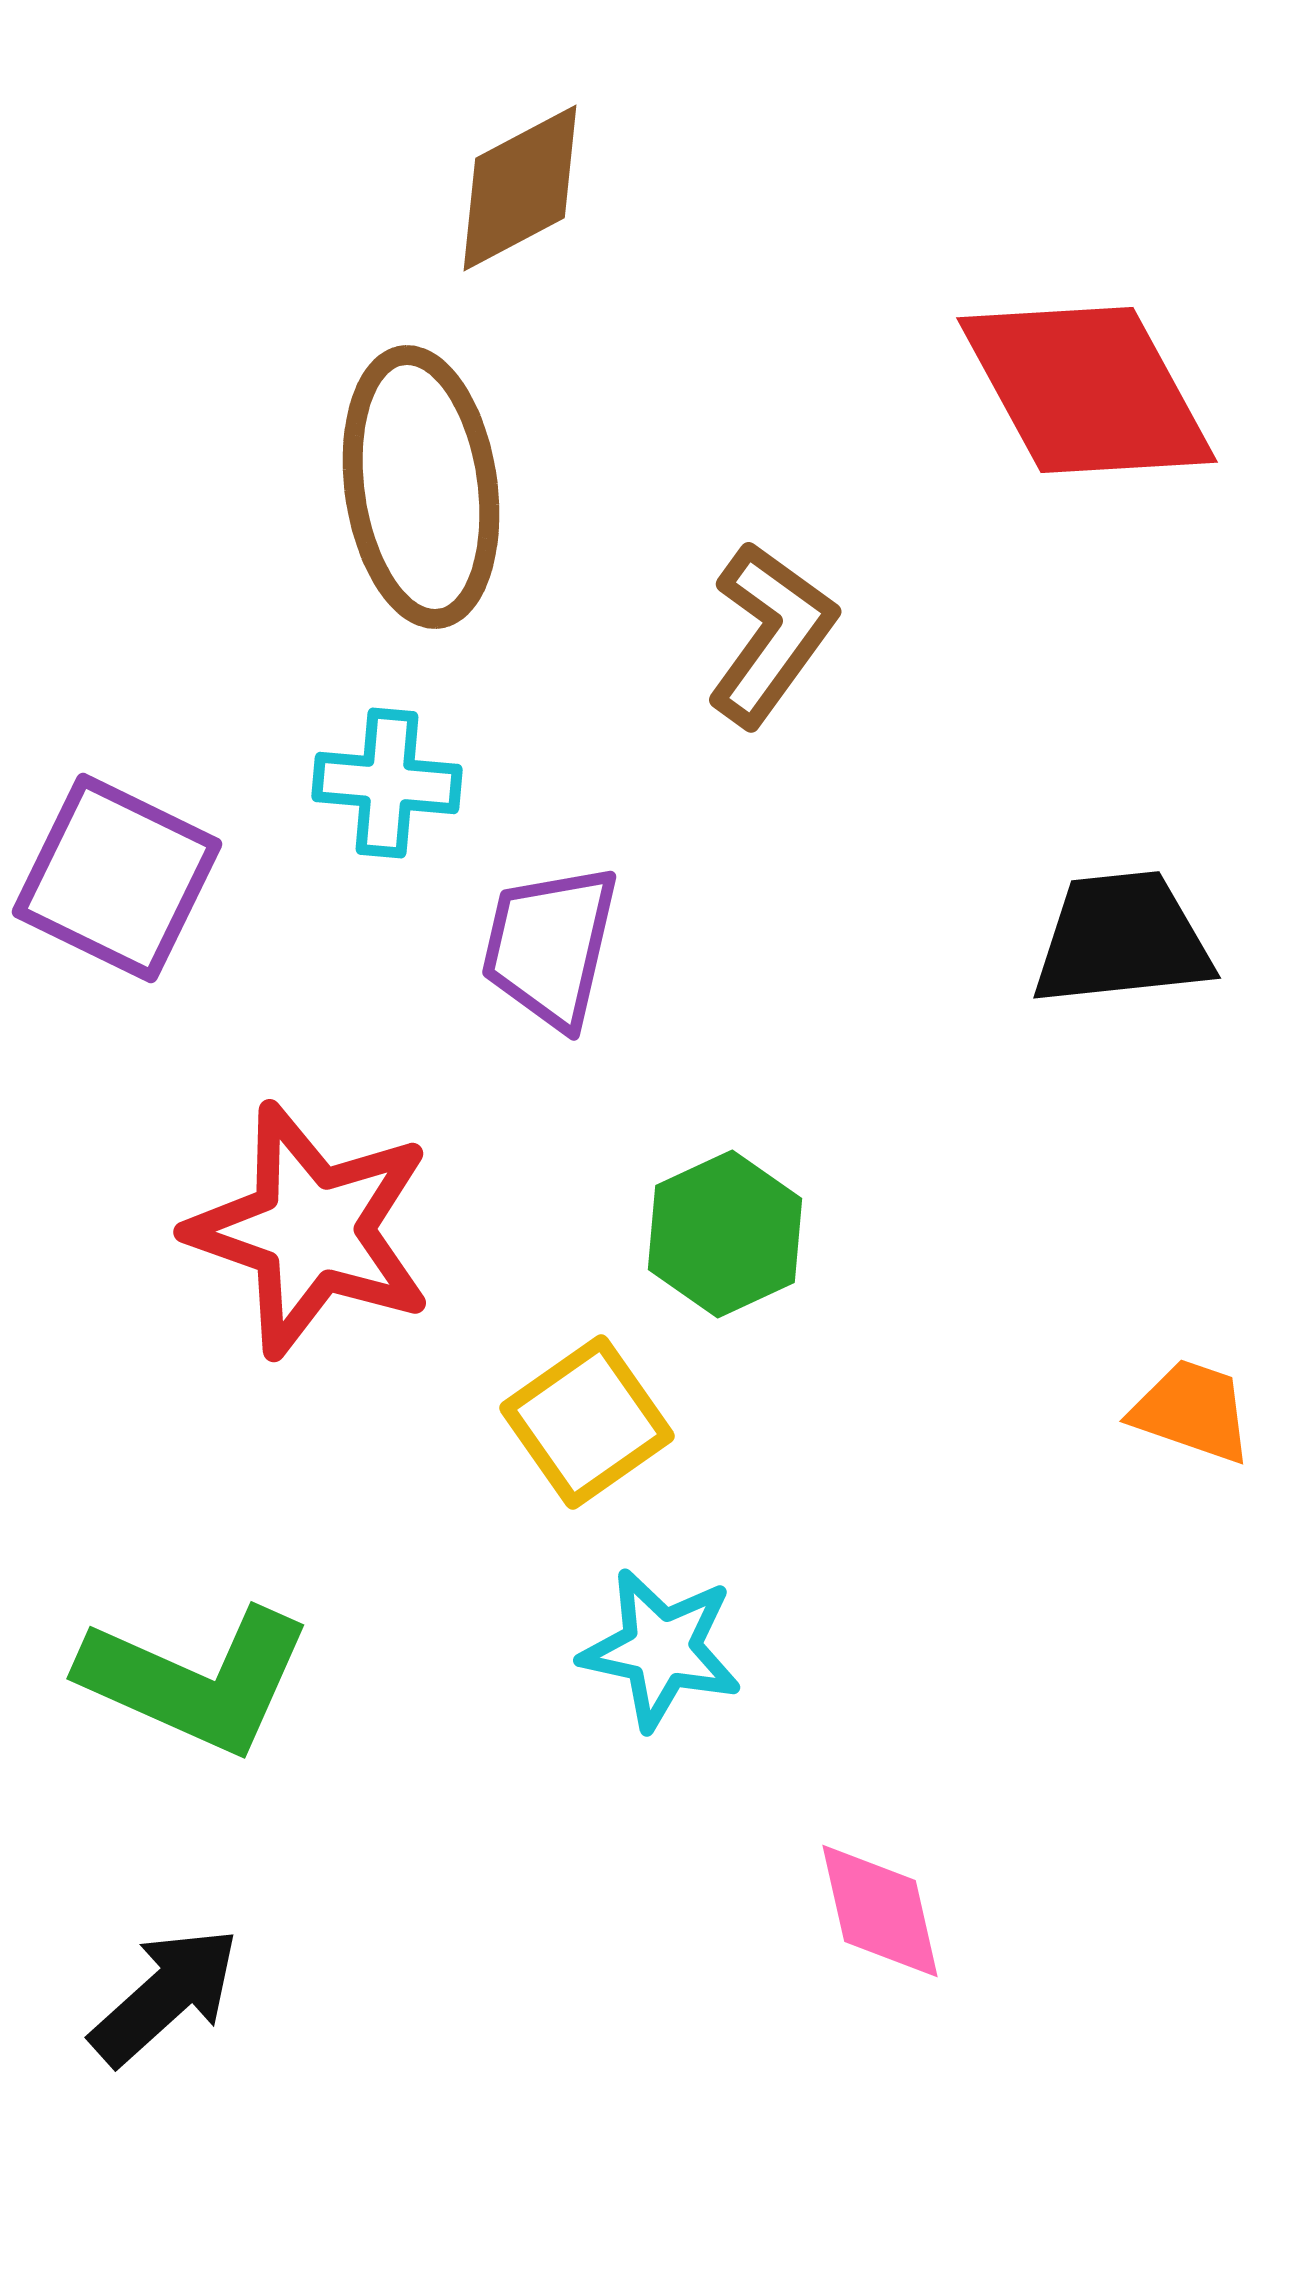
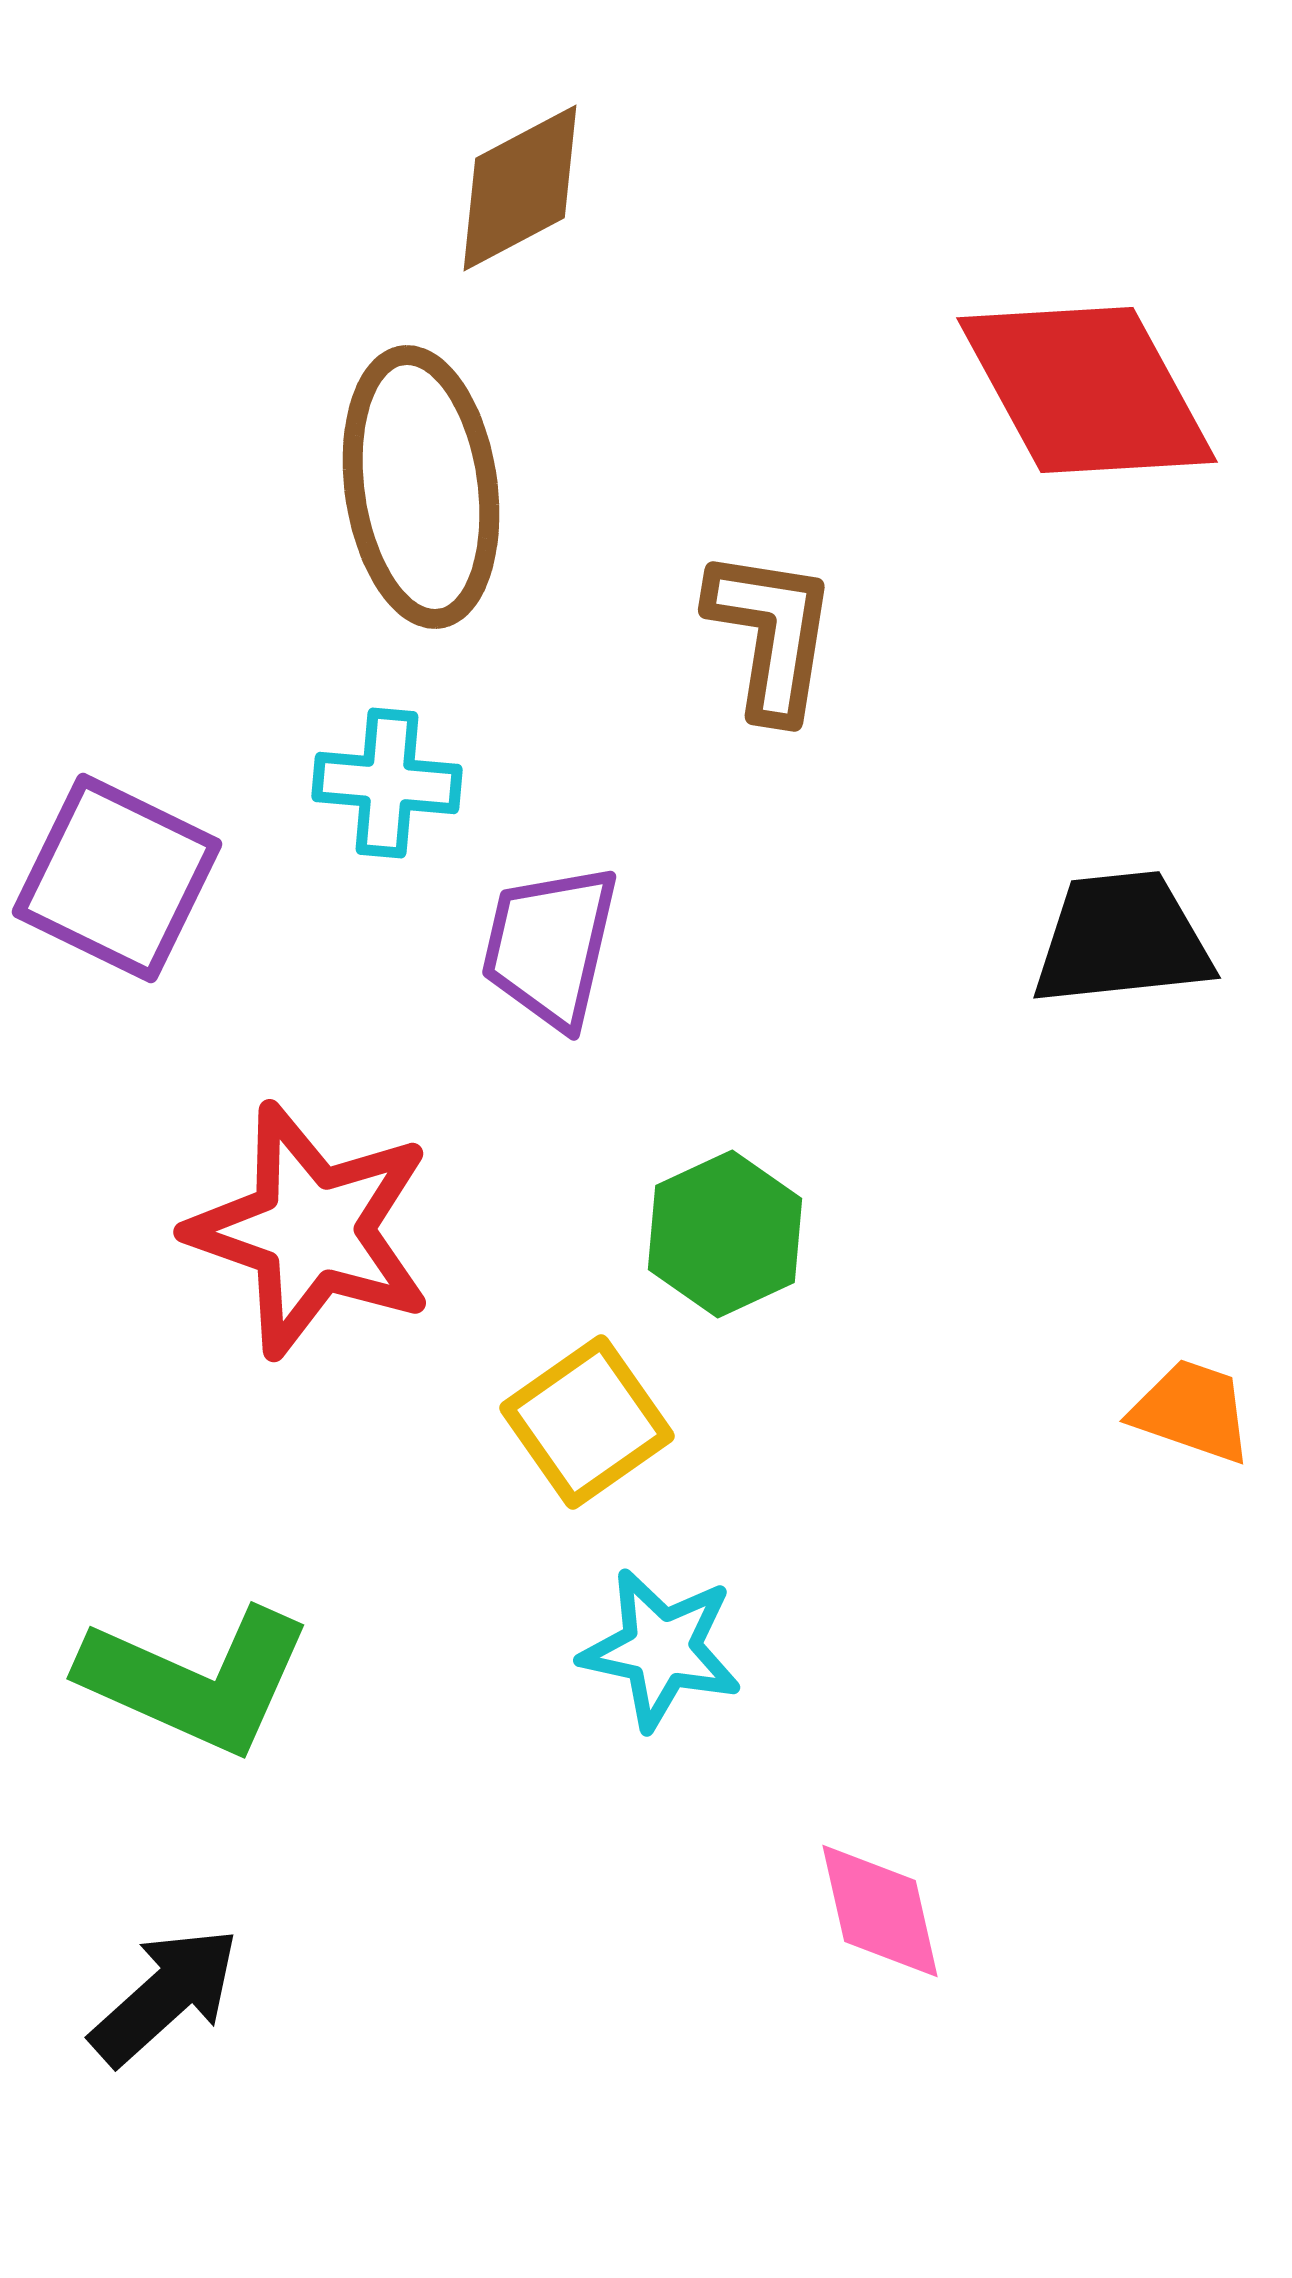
brown L-shape: rotated 27 degrees counterclockwise
